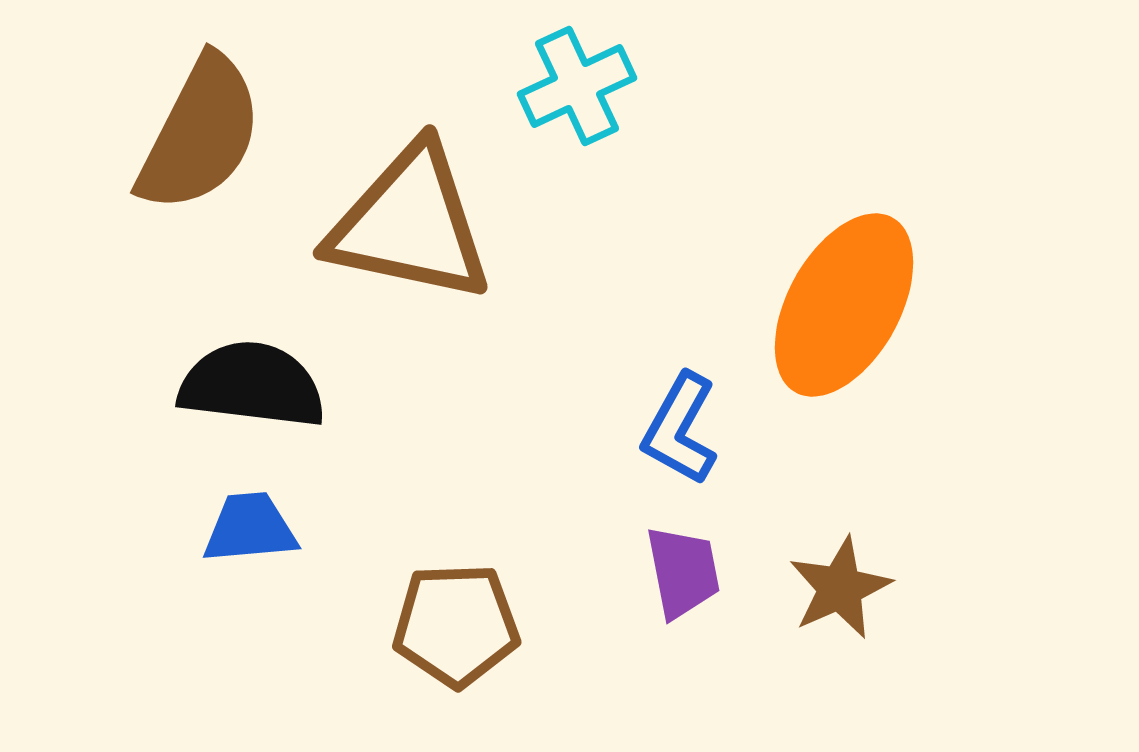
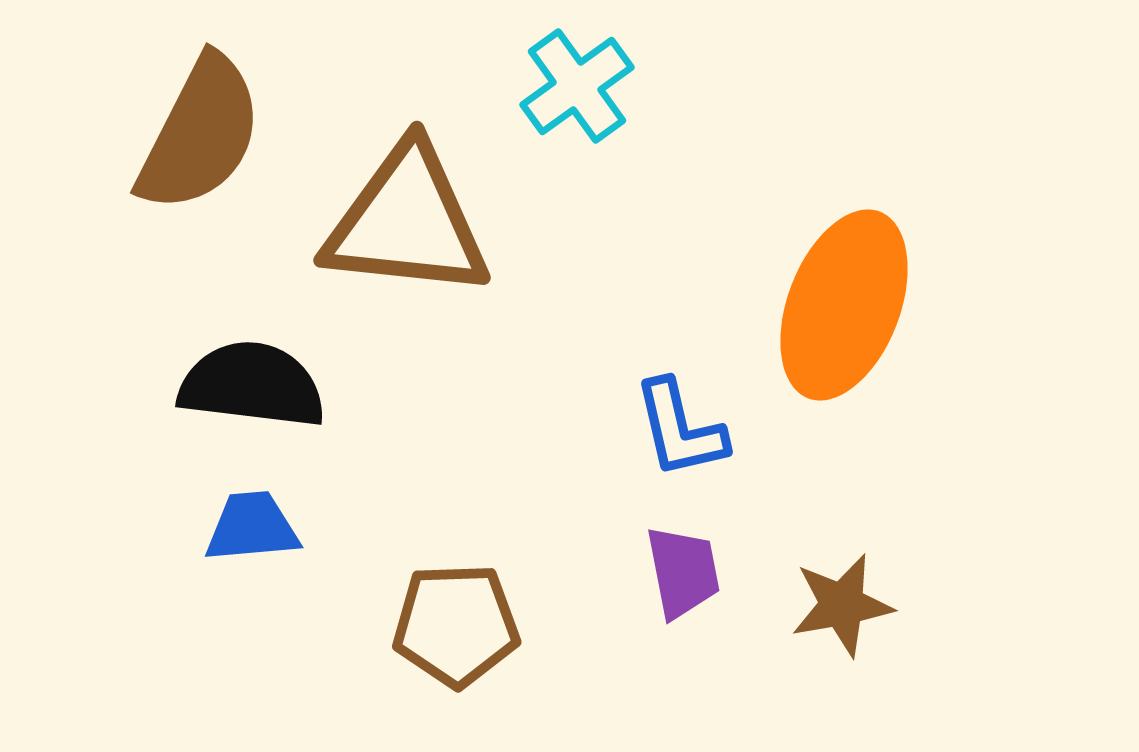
cyan cross: rotated 11 degrees counterclockwise
brown triangle: moved 3 px left, 2 px up; rotated 6 degrees counterclockwise
orange ellipse: rotated 8 degrees counterclockwise
blue L-shape: rotated 42 degrees counterclockwise
blue trapezoid: moved 2 px right, 1 px up
brown star: moved 2 px right, 17 px down; rotated 14 degrees clockwise
